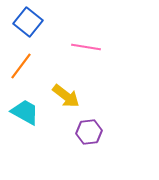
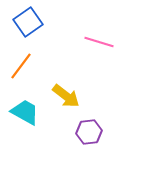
blue square: rotated 16 degrees clockwise
pink line: moved 13 px right, 5 px up; rotated 8 degrees clockwise
